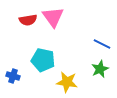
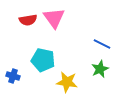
pink triangle: moved 1 px right, 1 px down
